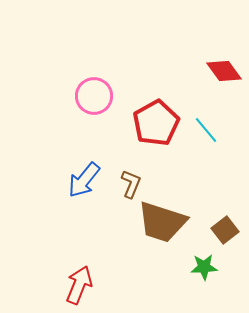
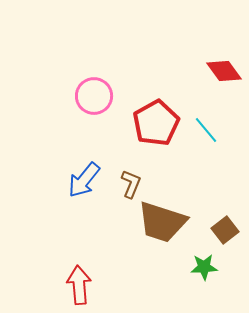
red arrow: rotated 27 degrees counterclockwise
